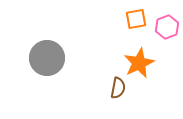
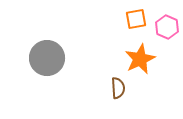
pink hexagon: rotated 15 degrees counterclockwise
orange star: moved 1 px right, 4 px up
brown semicircle: rotated 15 degrees counterclockwise
